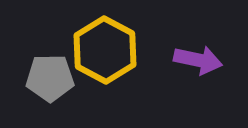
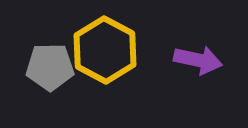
gray pentagon: moved 11 px up
